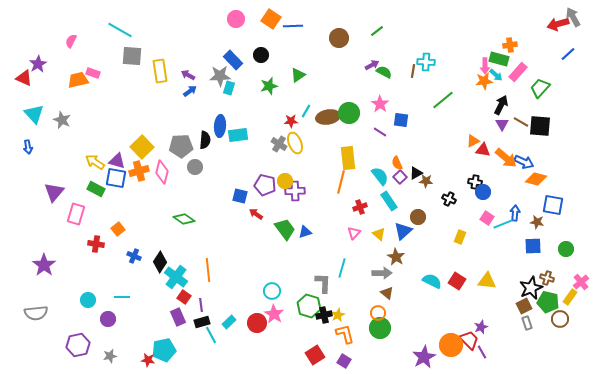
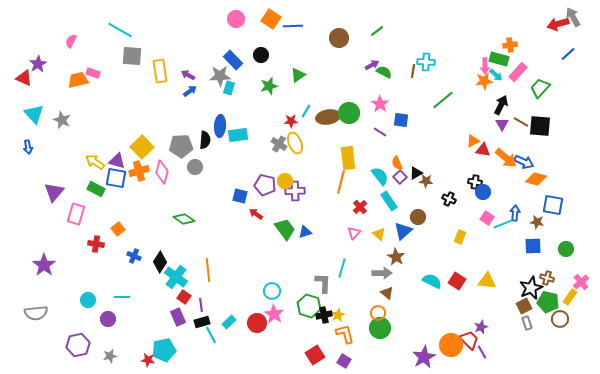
red cross at (360, 207): rotated 24 degrees counterclockwise
